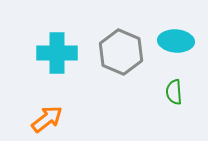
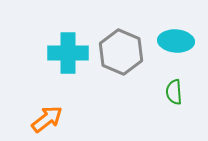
cyan cross: moved 11 px right
